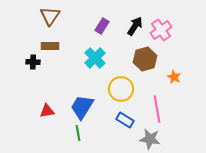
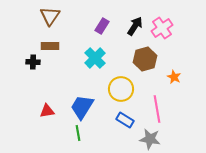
pink cross: moved 1 px right, 2 px up
